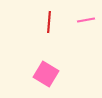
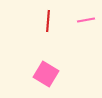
red line: moved 1 px left, 1 px up
